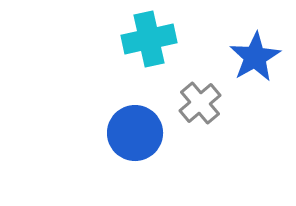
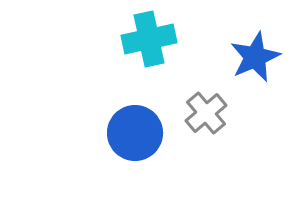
blue star: rotated 6 degrees clockwise
gray cross: moved 6 px right, 10 px down
